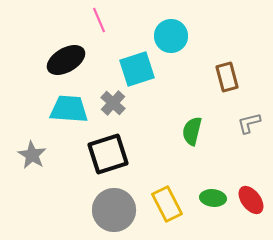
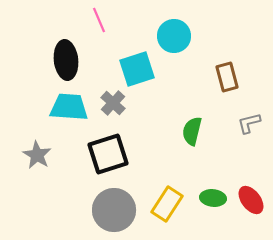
cyan circle: moved 3 px right
black ellipse: rotated 66 degrees counterclockwise
cyan trapezoid: moved 2 px up
gray star: moved 5 px right
yellow rectangle: rotated 60 degrees clockwise
